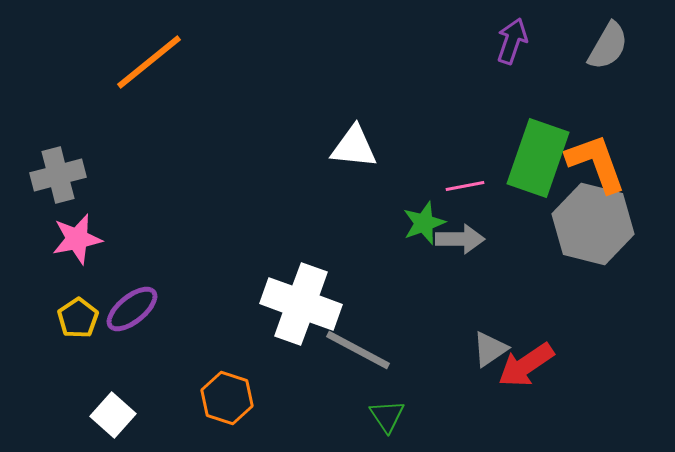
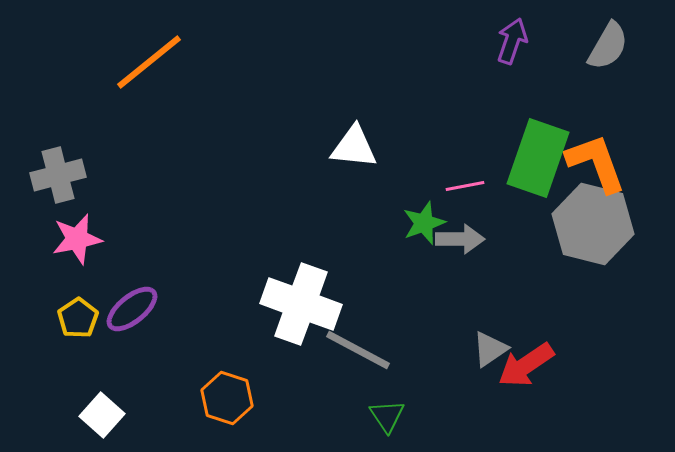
white square: moved 11 px left
